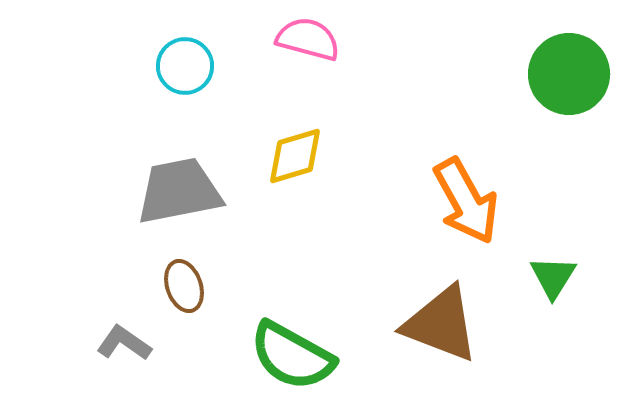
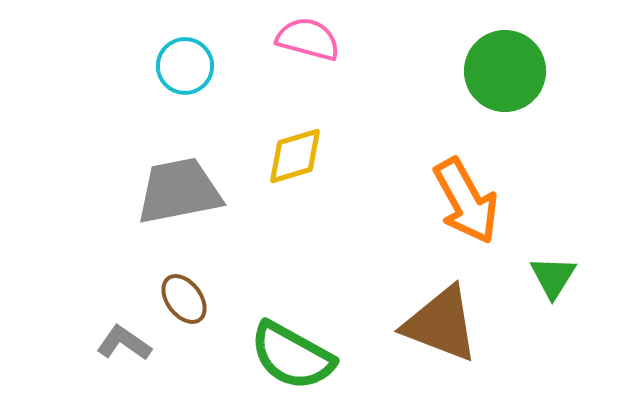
green circle: moved 64 px left, 3 px up
brown ellipse: moved 13 px down; rotated 18 degrees counterclockwise
